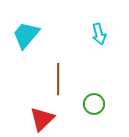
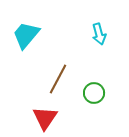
brown line: rotated 28 degrees clockwise
green circle: moved 11 px up
red triangle: moved 3 px right, 1 px up; rotated 12 degrees counterclockwise
